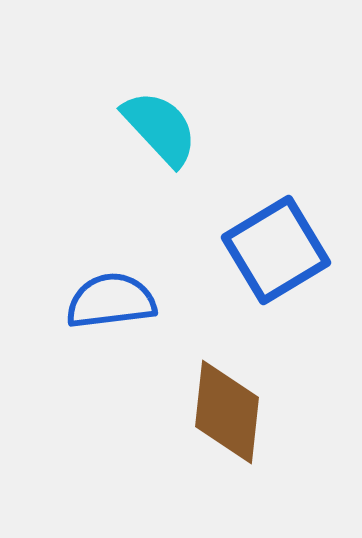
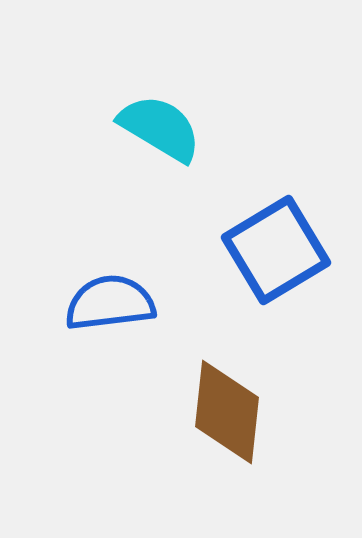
cyan semicircle: rotated 16 degrees counterclockwise
blue semicircle: moved 1 px left, 2 px down
